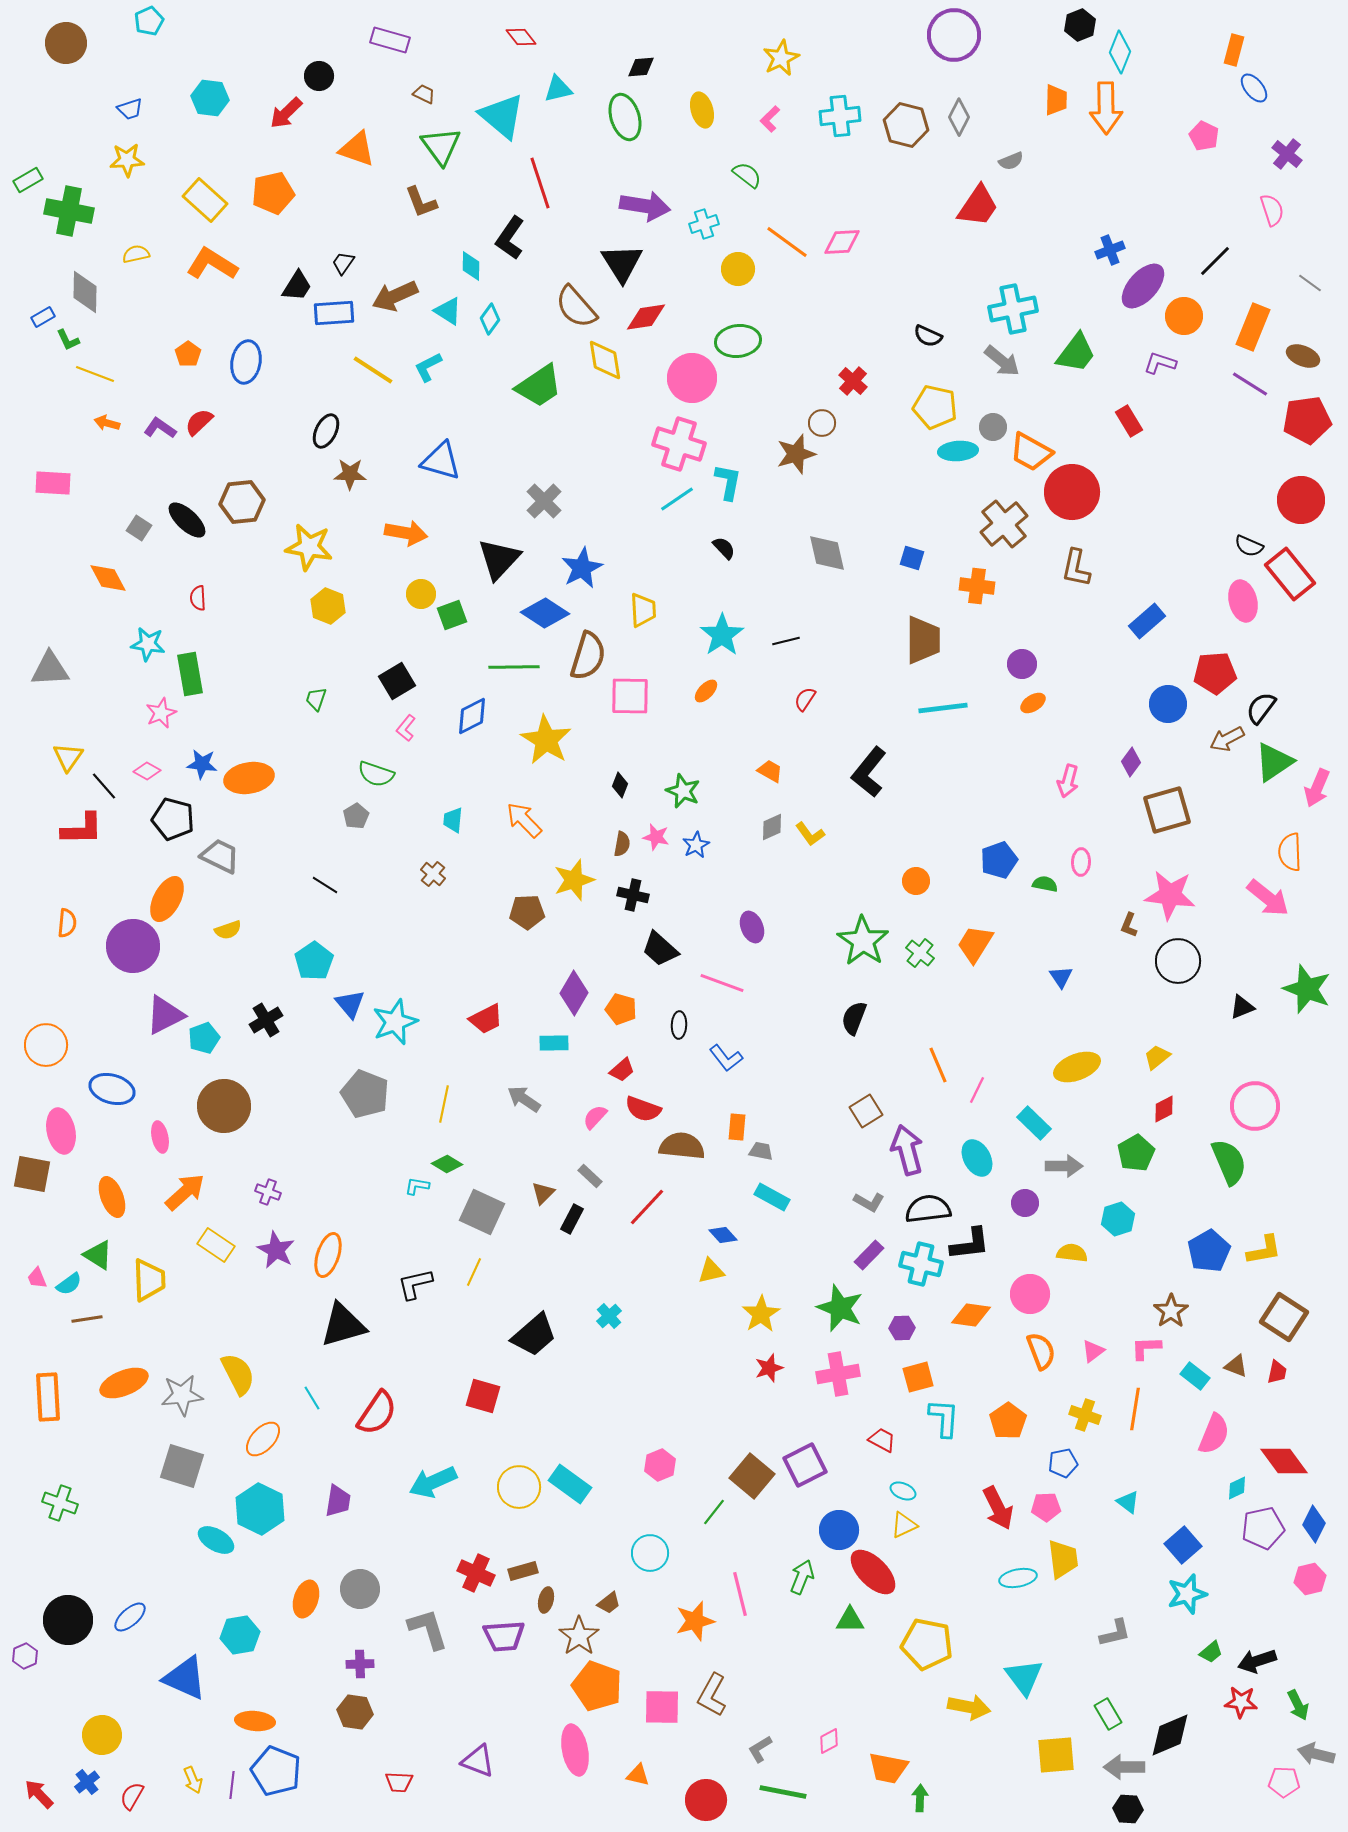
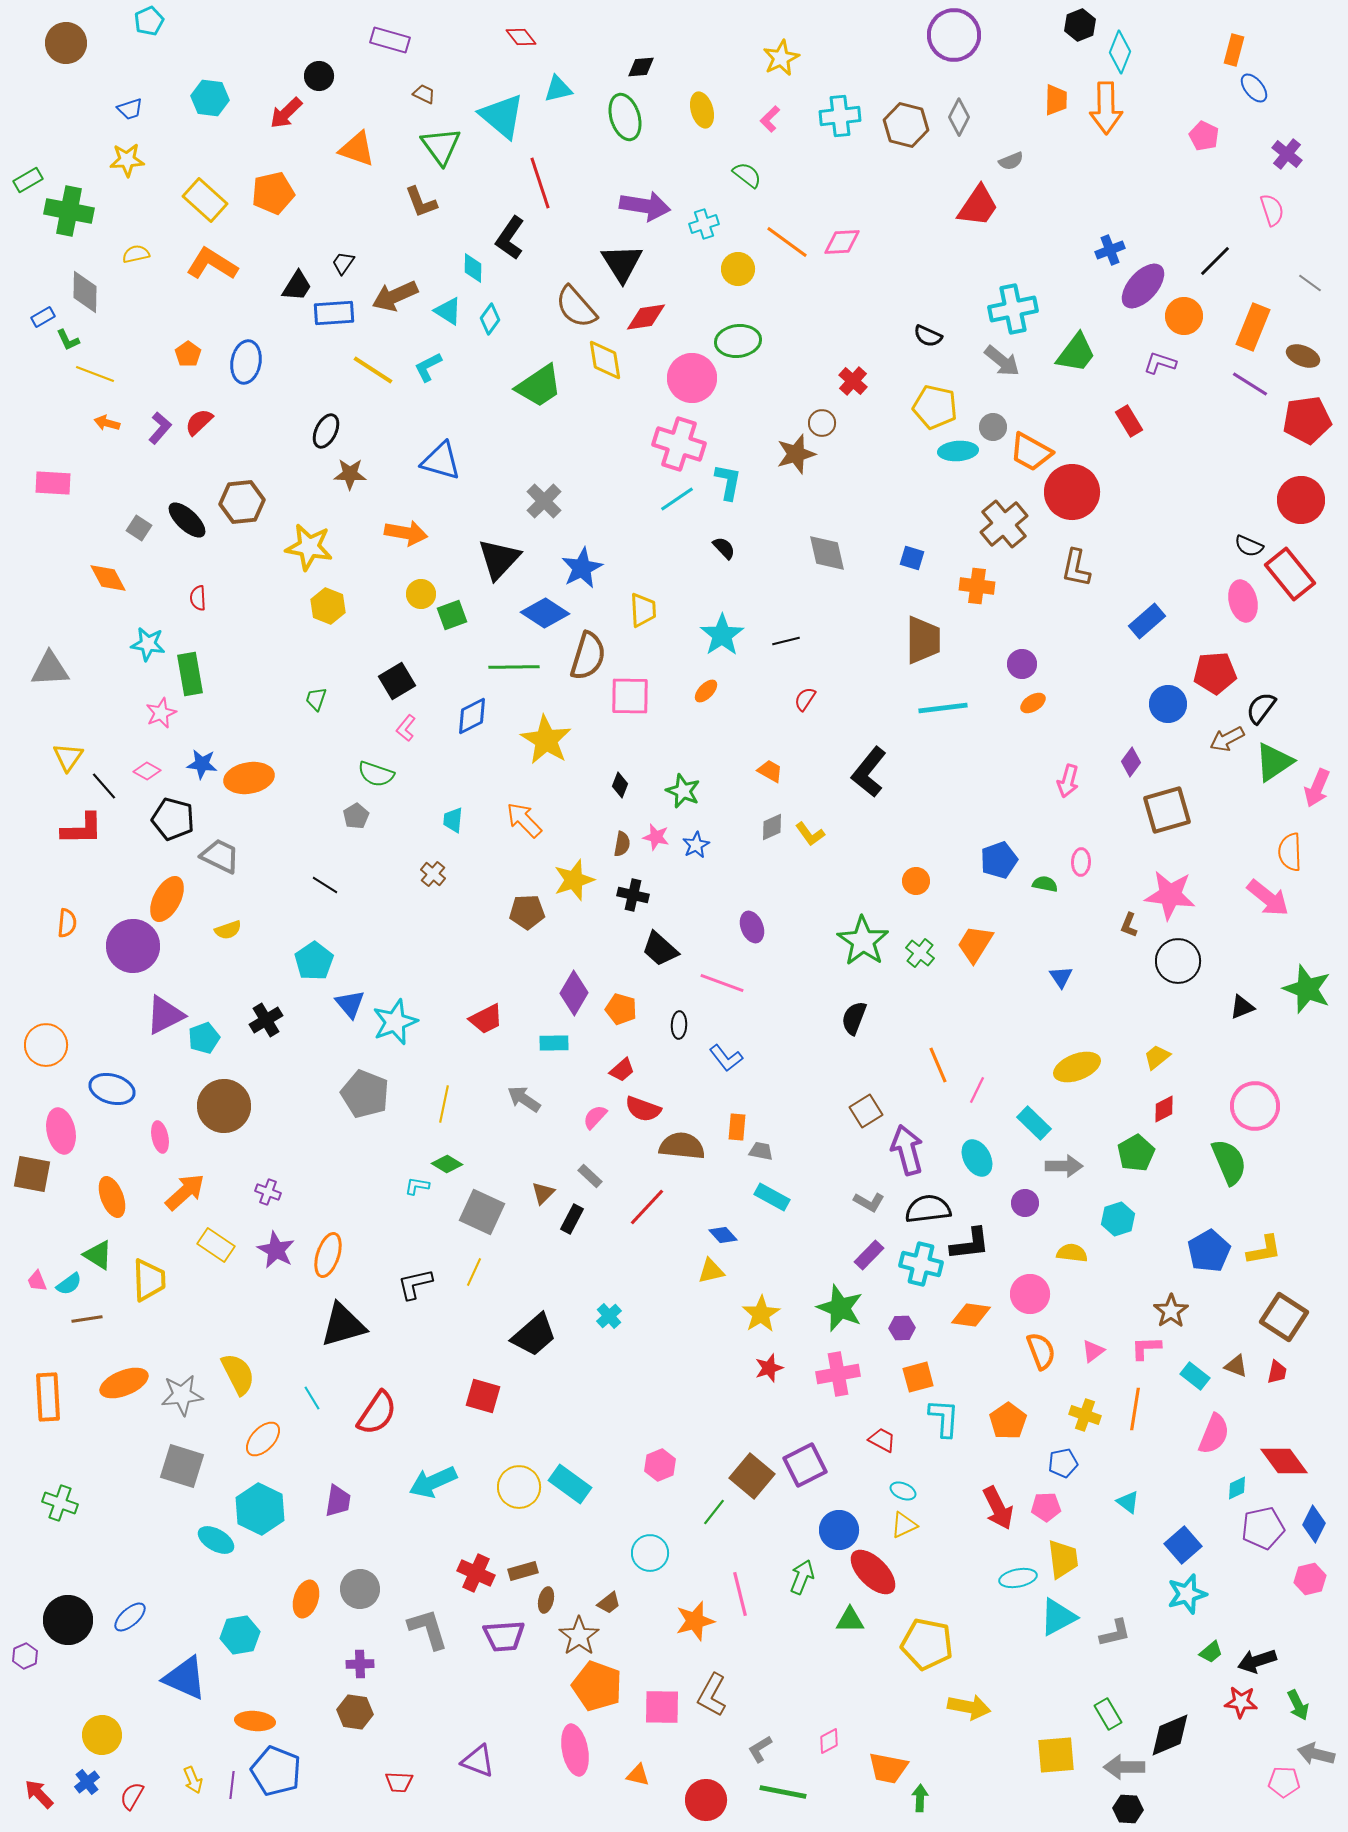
cyan diamond at (471, 266): moved 2 px right, 2 px down
purple L-shape at (160, 428): rotated 96 degrees clockwise
pink trapezoid at (37, 1278): moved 3 px down
cyan triangle at (1024, 1677): moved 34 px right, 60 px up; rotated 39 degrees clockwise
